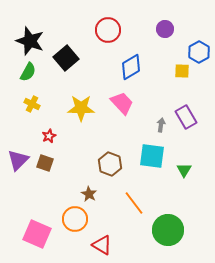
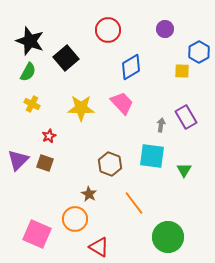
green circle: moved 7 px down
red triangle: moved 3 px left, 2 px down
